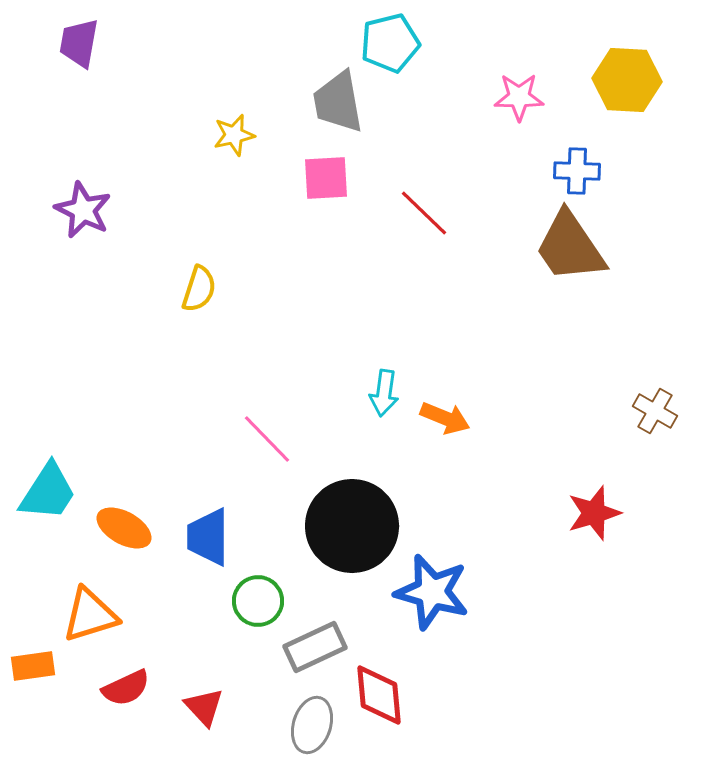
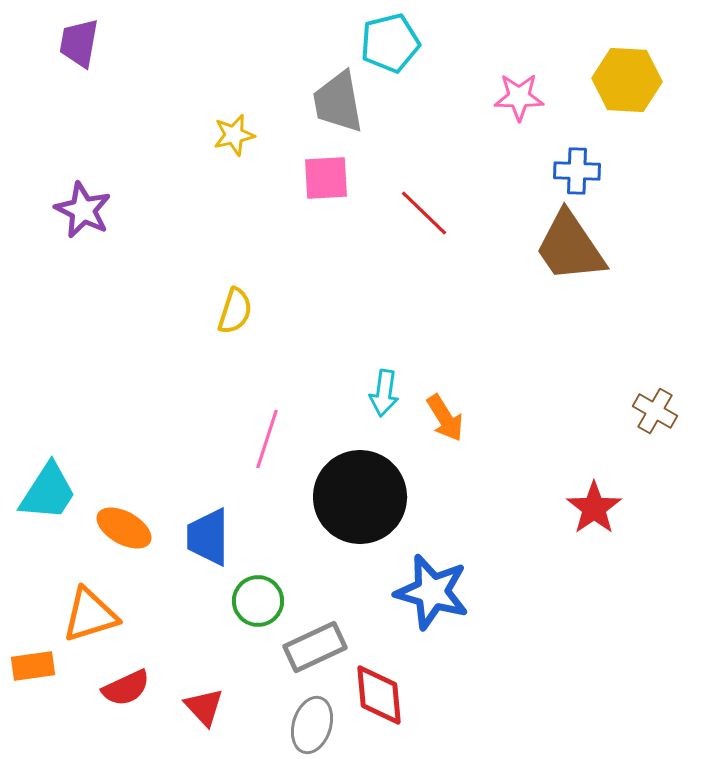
yellow semicircle: moved 36 px right, 22 px down
orange arrow: rotated 36 degrees clockwise
pink line: rotated 62 degrees clockwise
red star: moved 5 px up; rotated 18 degrees counterclockwise
black circle: moved 8 px right, 29 px up
